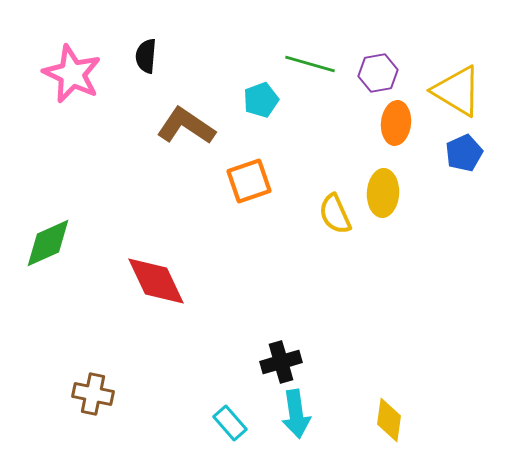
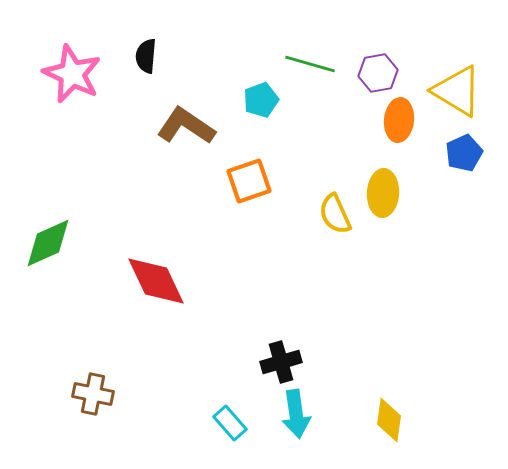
orange ellipse: moved 3 px right, 3 px up
